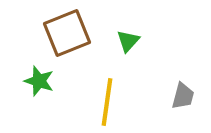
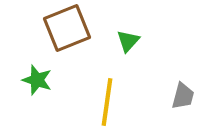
brown square: moved 5 px up
green star: moved 2 px left, 1 px up
